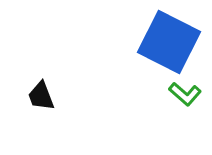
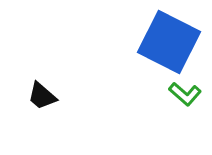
black trapezoid: moved 1 px right; rotated 28 degrees counterclockwise
